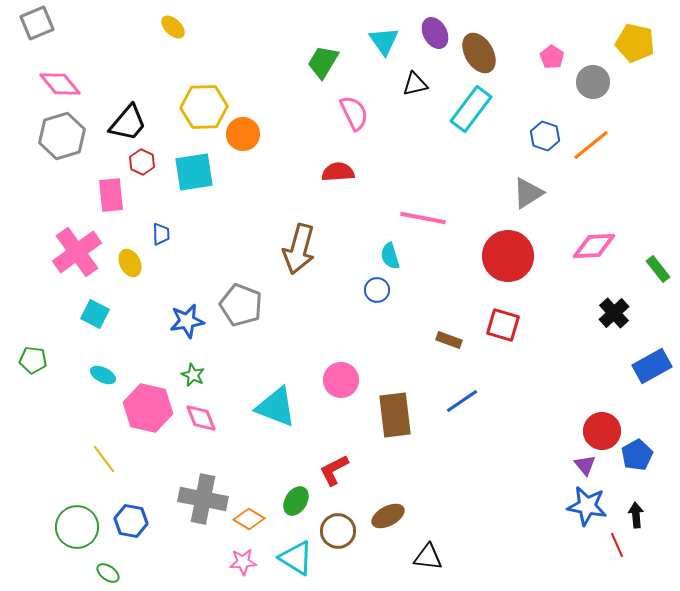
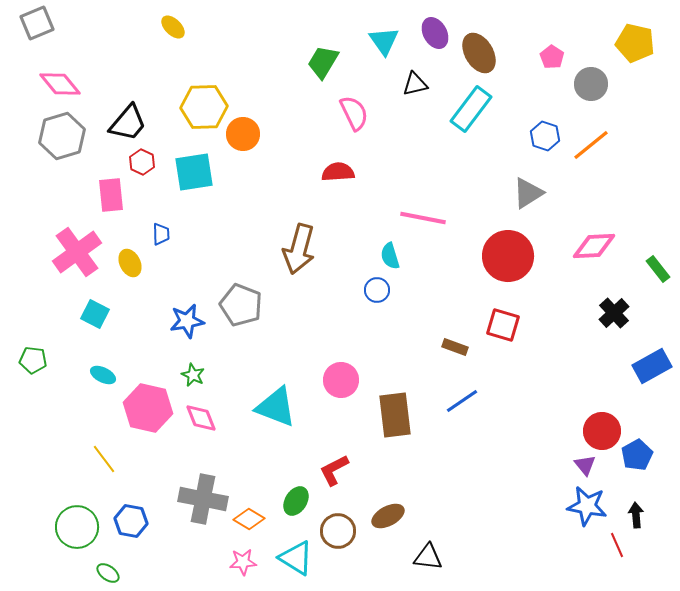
gray circle at (593, 82): moved 2 px left, 2 px down
brown rectangle at (449, 340): moved 6 px right, 7 px down
